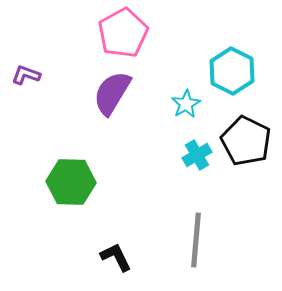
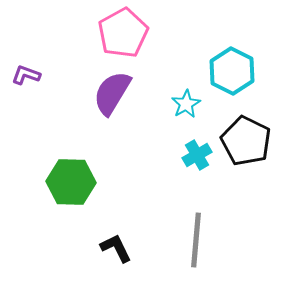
black L-shape: moved 9 px up
